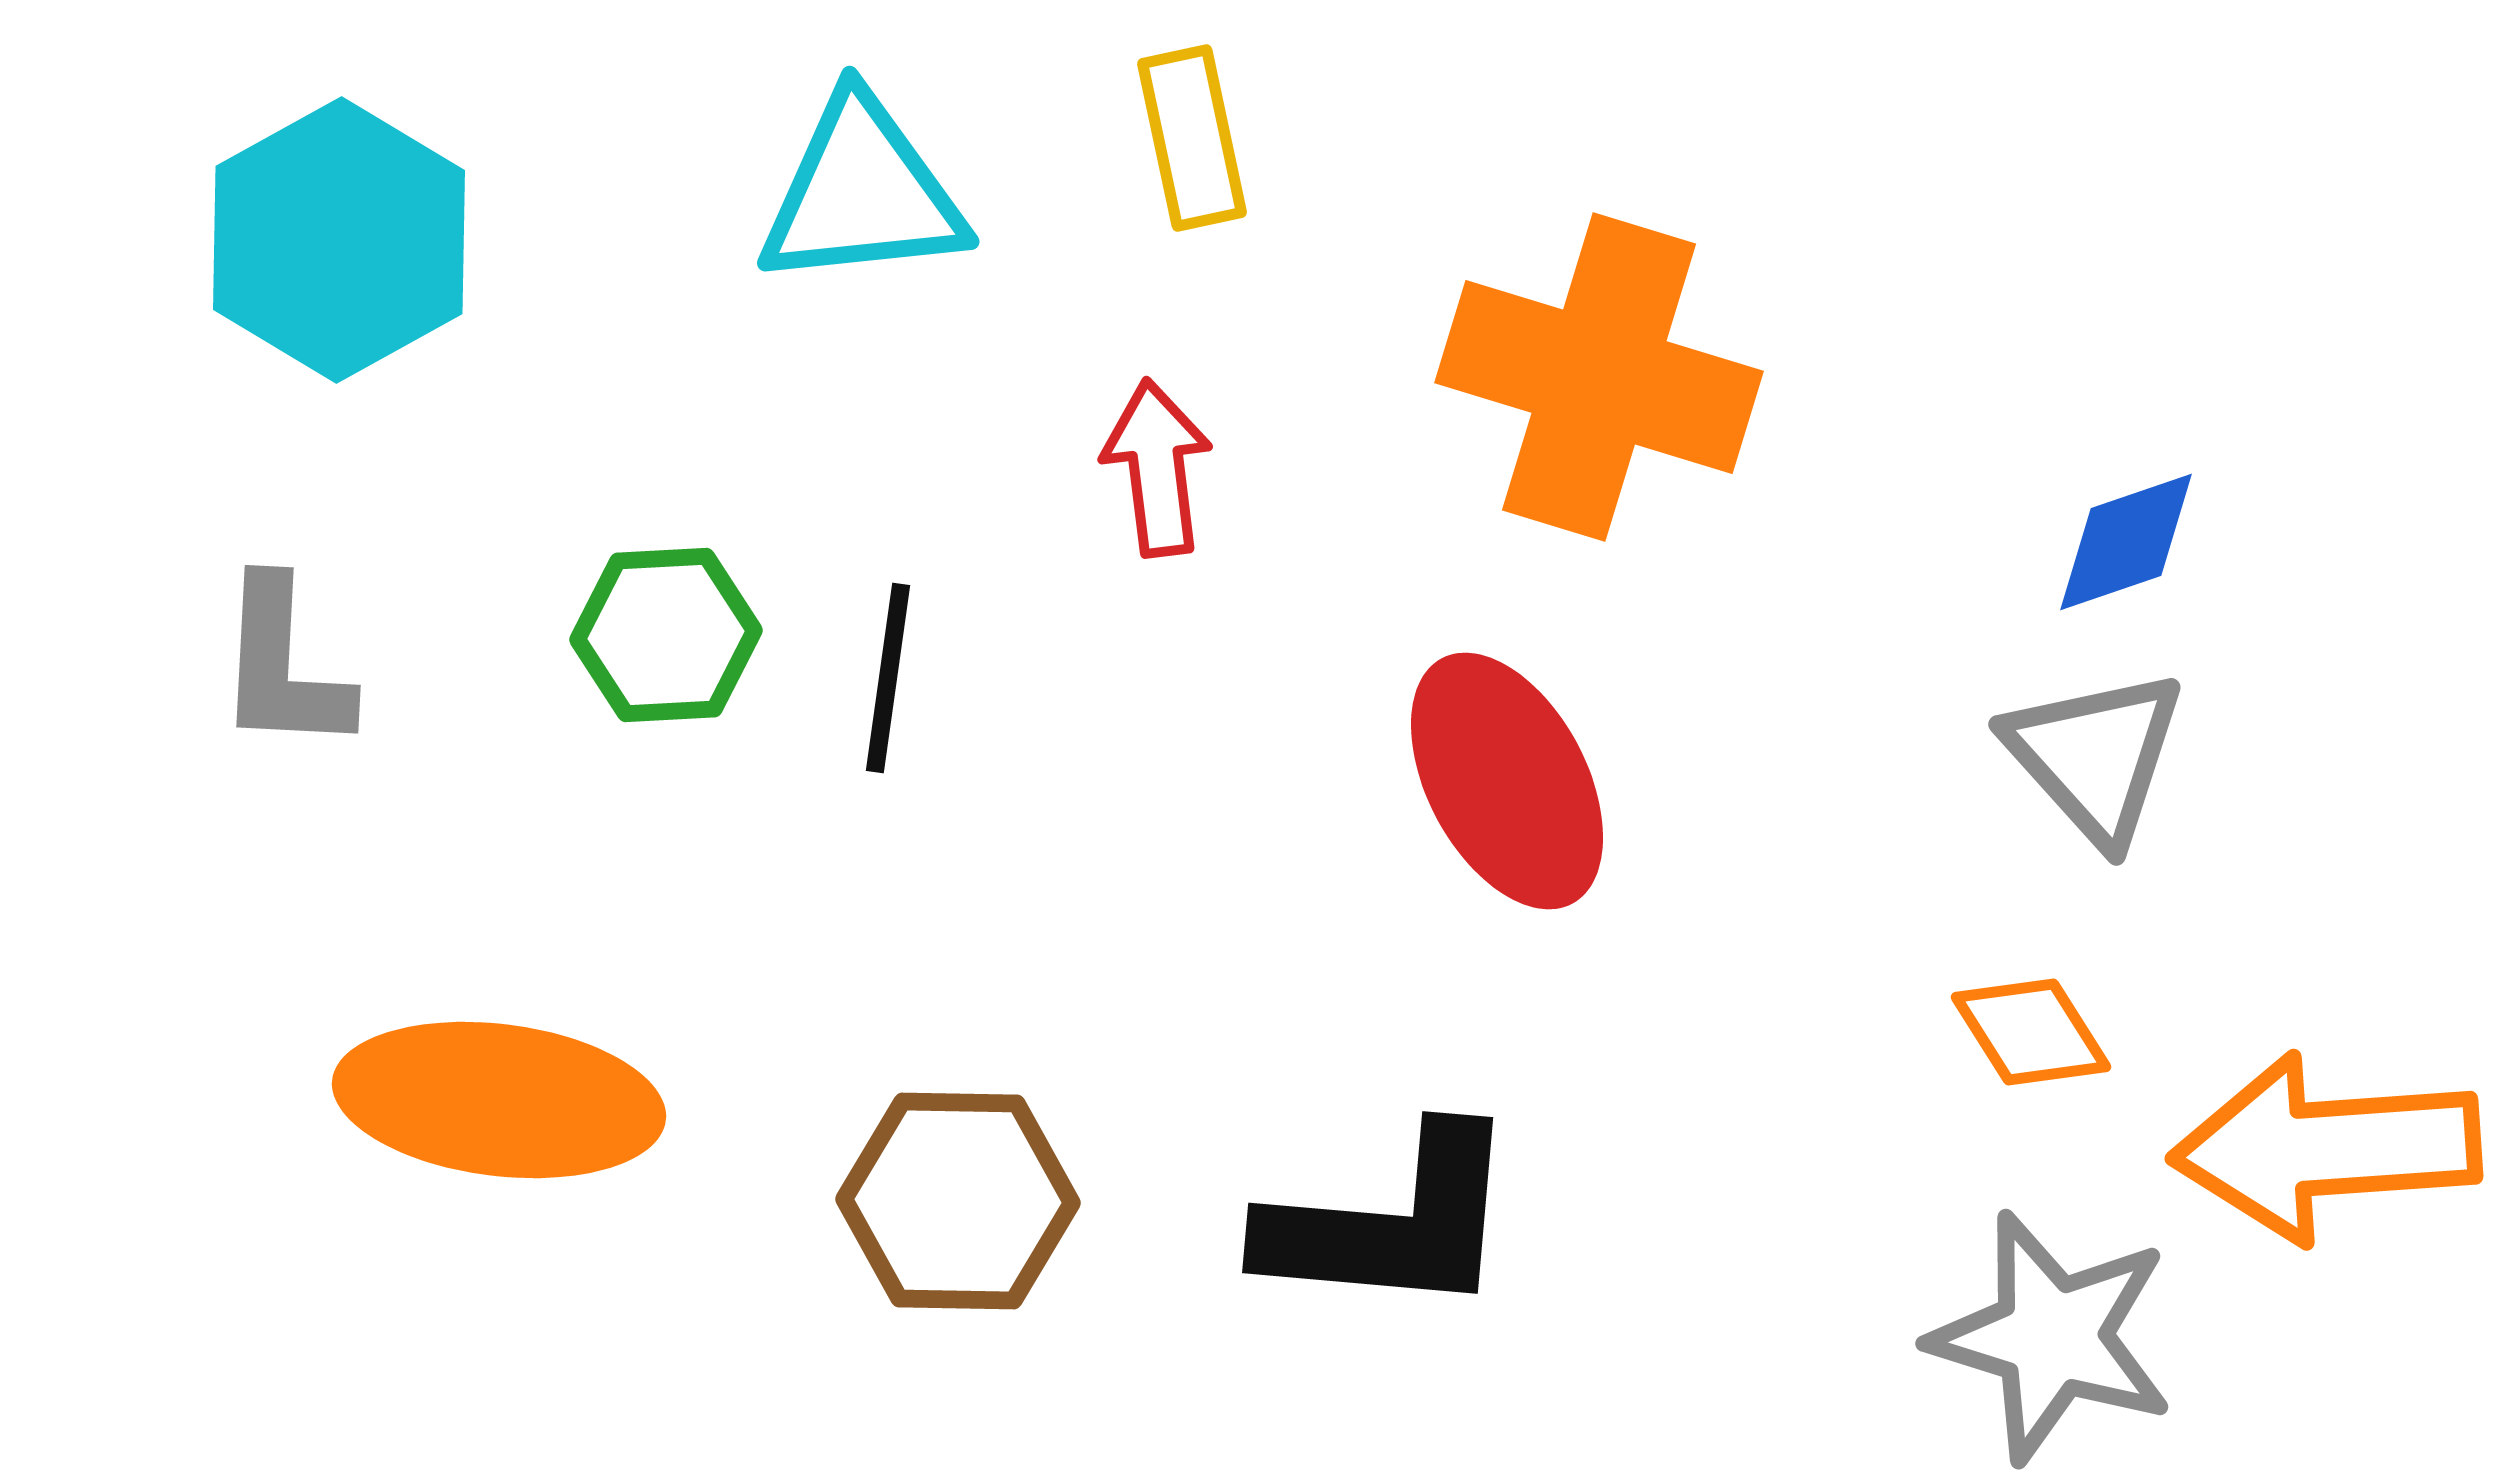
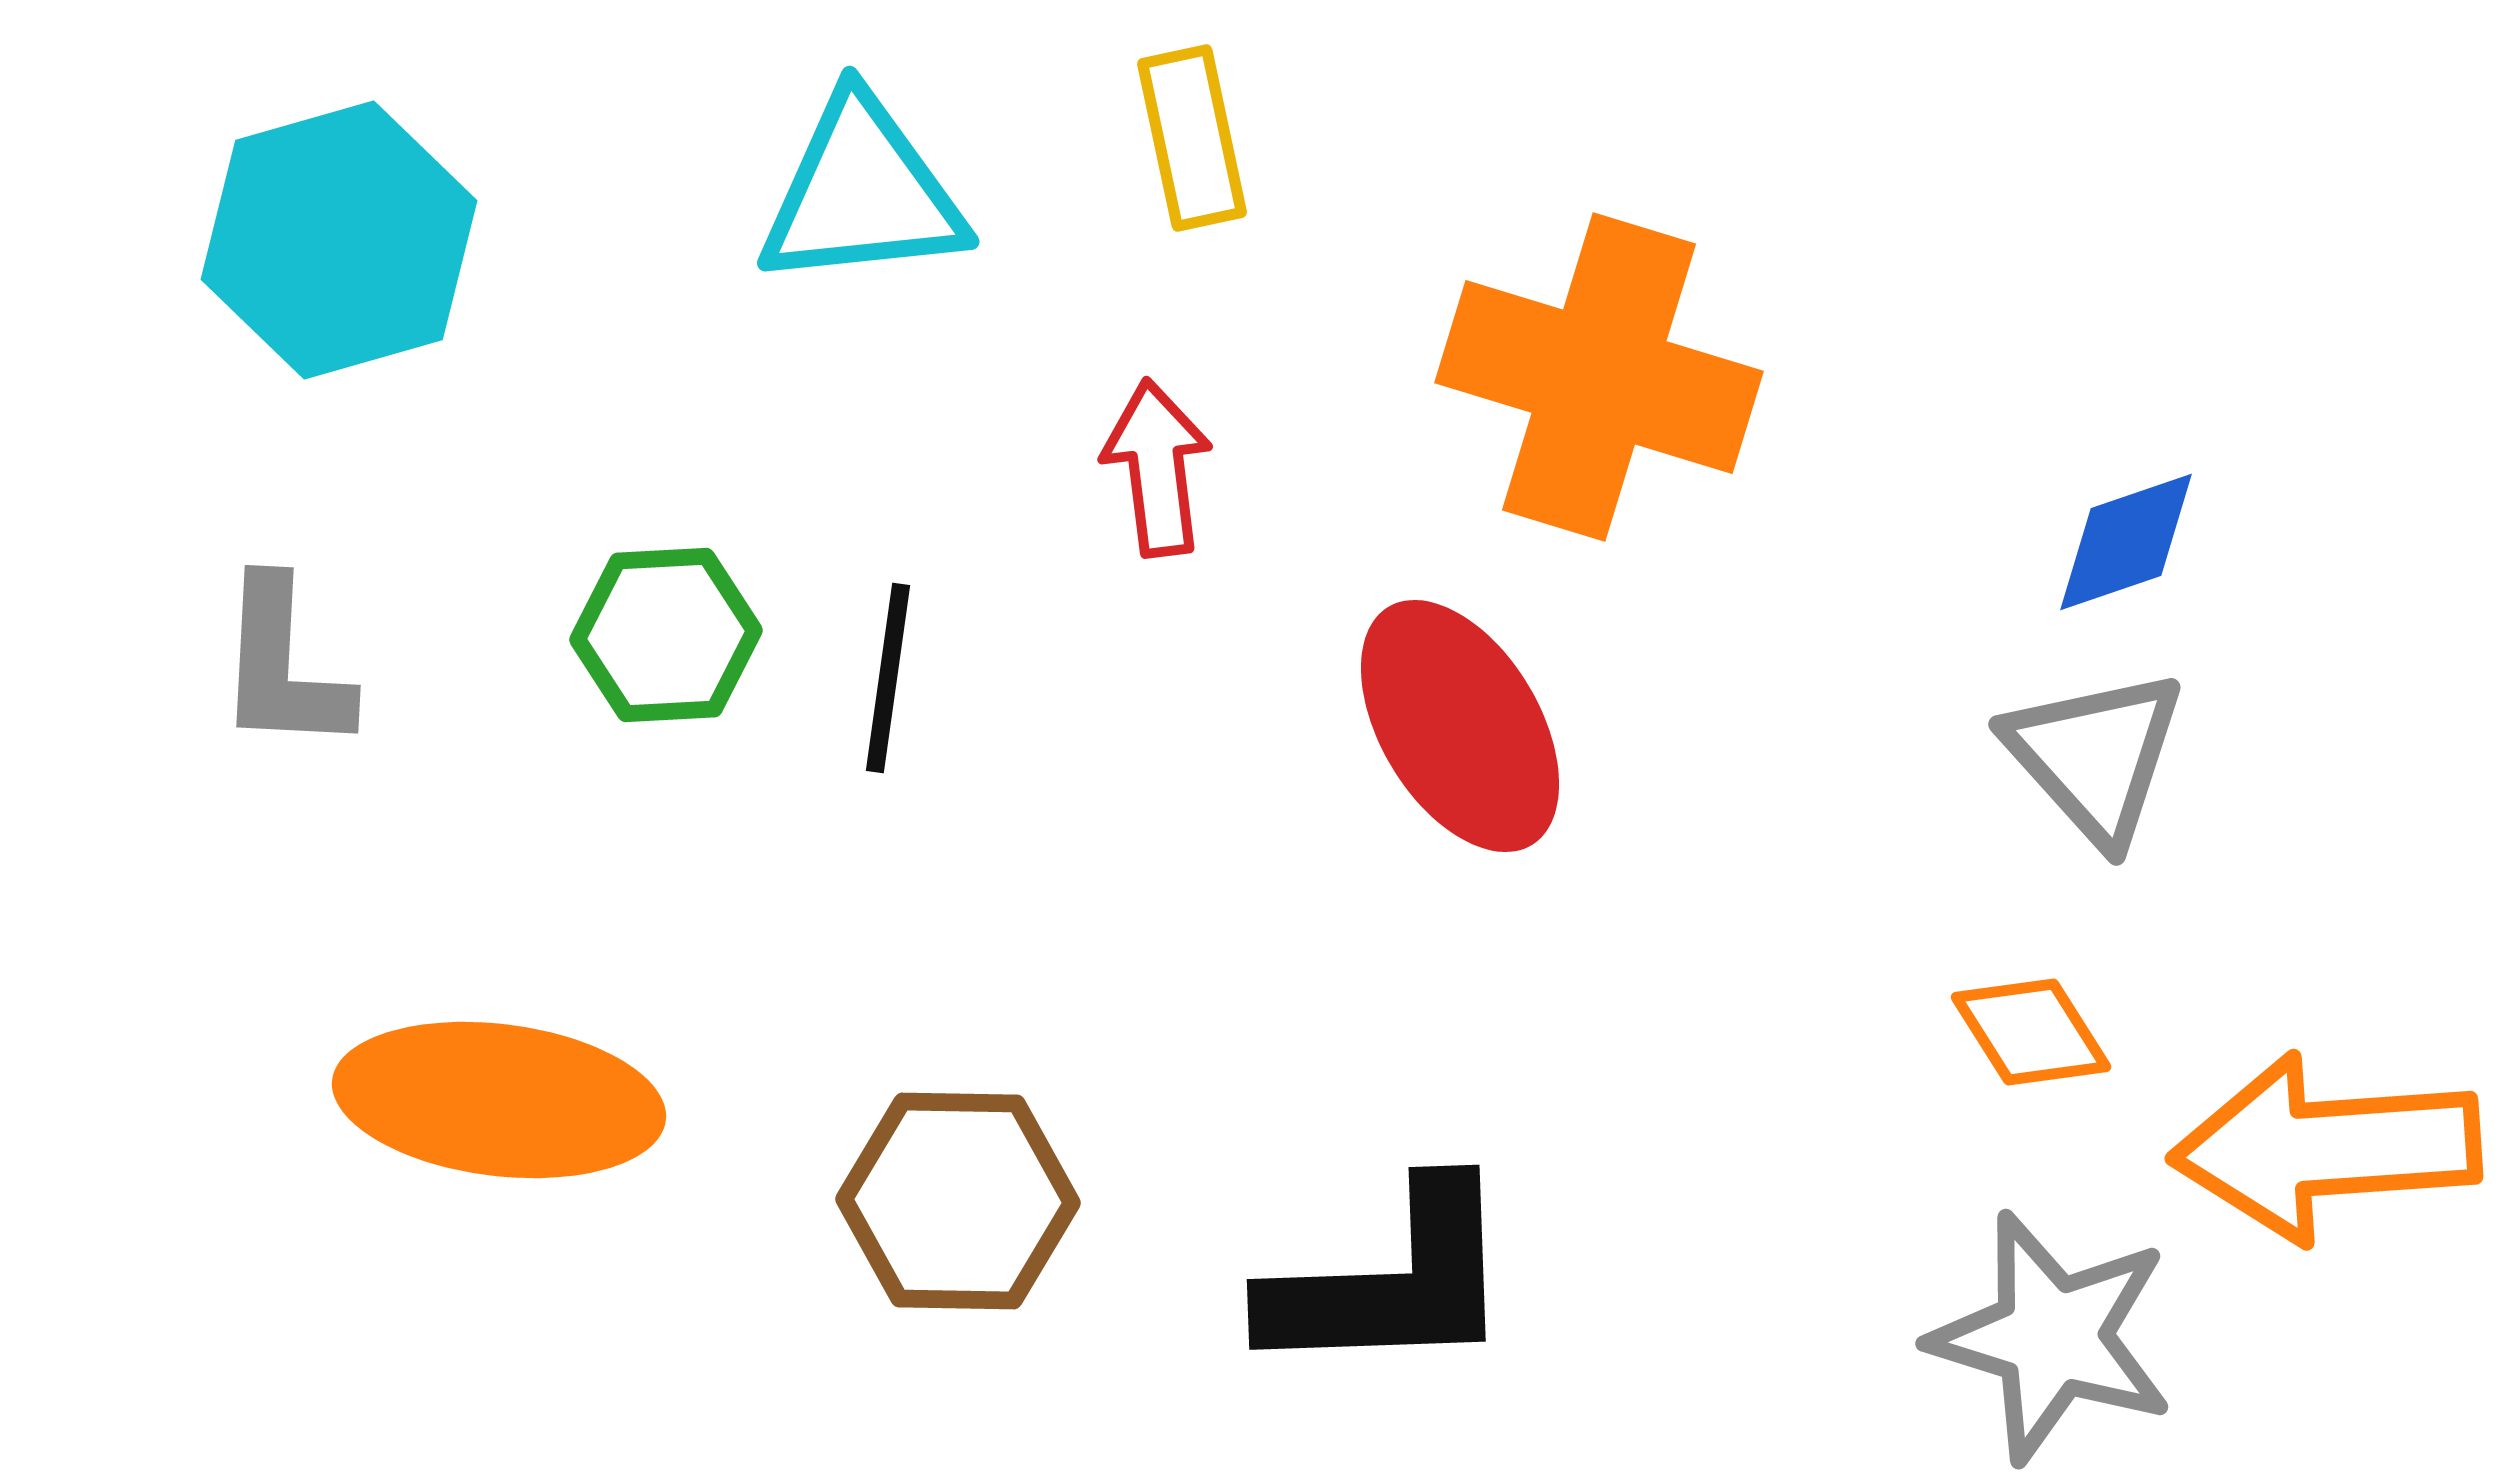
cyan hexagon: rotated 13 degrees clockwise
red ellipse: moved 47 px left, 55 px up; rotated 3 degrees counterclockwise
black L-shape: moved 59 px down; rotated 7 degrees counterclockwise
